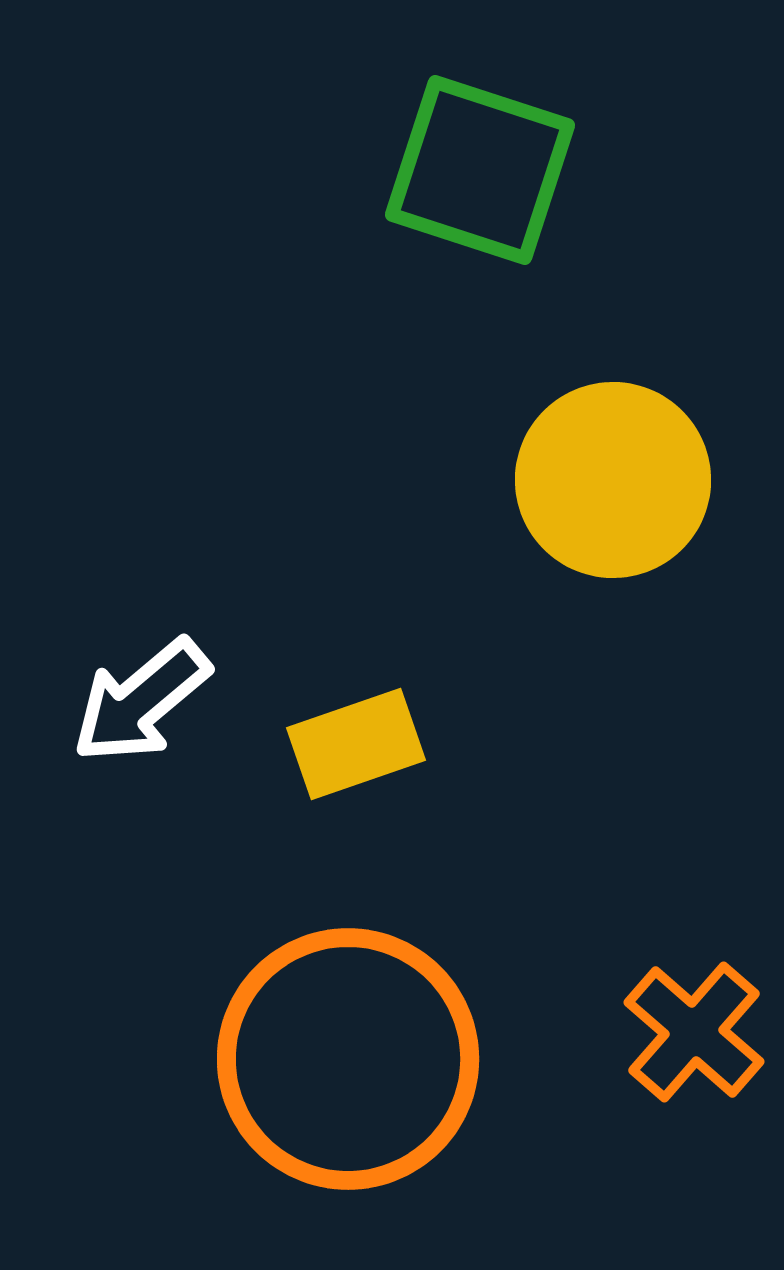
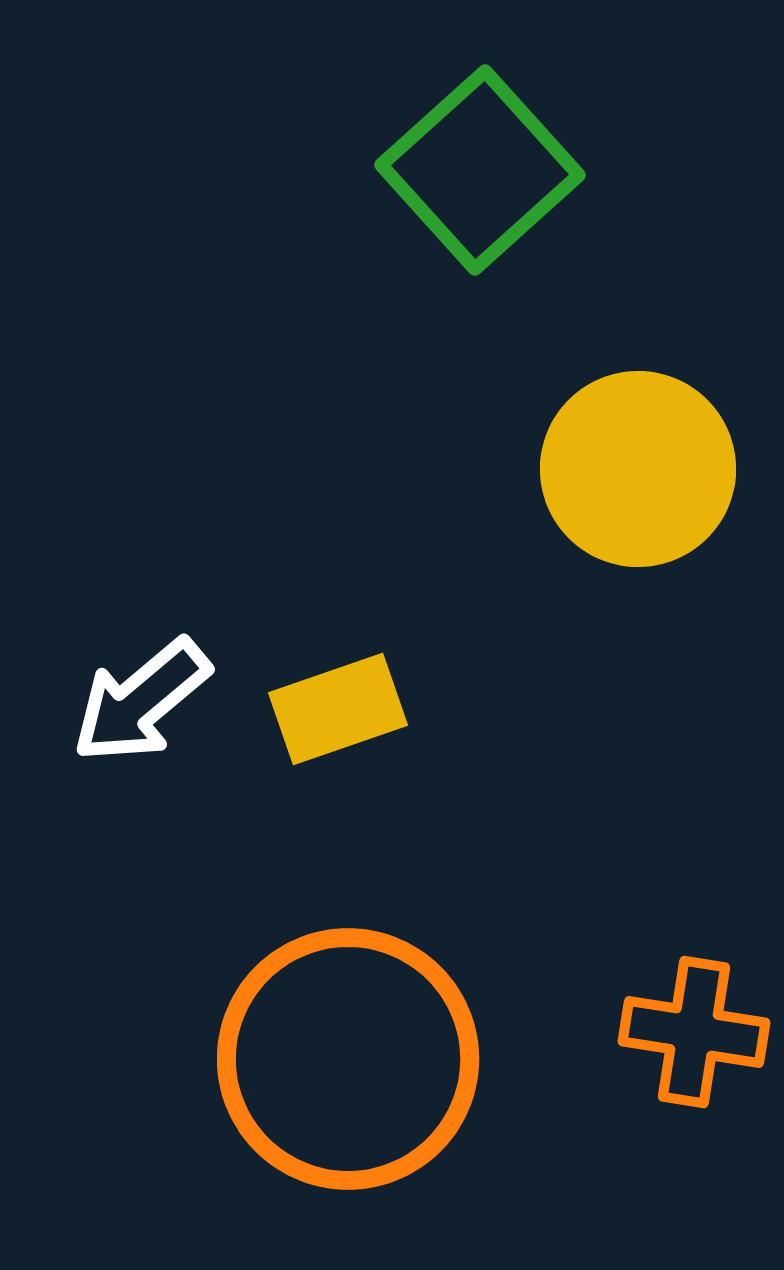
green square: rotated 30 degrees clockwise
yellow circle: moved 25 px right, 11 px up
yellow rectangle: moved 18 px left, 35 px up
orange cross: rotated 32 degrees counterclockwise
